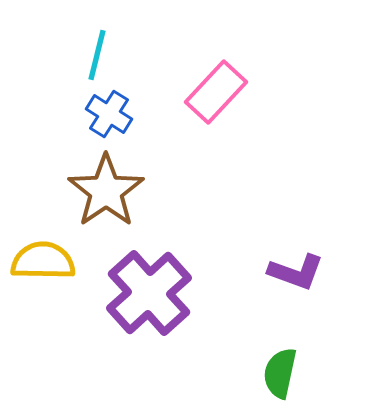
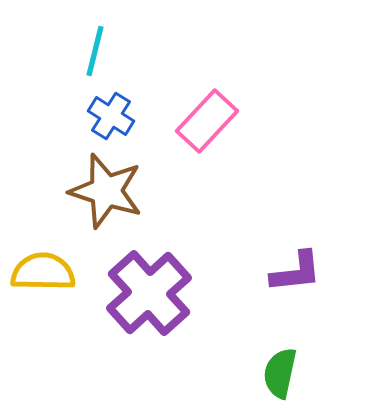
cyan line: moved 2 px left, 4 px up
pink rectangle: moved 9 px left, 29 px down
blue cross: moved 2 px right, 2 px down
brown star: rotated 20 degrees counterclockwise
yellow semicircle: moved 11 px down
purple L-shape: rotated 26 degrees counterclockwise
